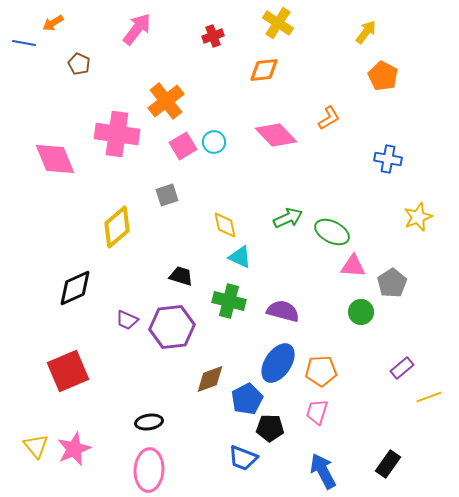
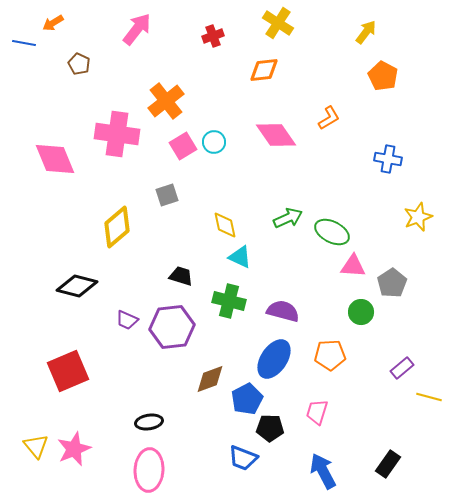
pink diamond at (276, 135): rotated 9 degrees clockwise
black diamond at (75, 288): moved 2 px right, 2 px up; rotated 39 degrees clockwise
blue ellipse at (278, 363): moved 4 px left, 4 px up
orange pentagon at (321, 371): moved 9 px right, 16 px up
yellow line at (429, 397): rotated 35 degrees clockwise
